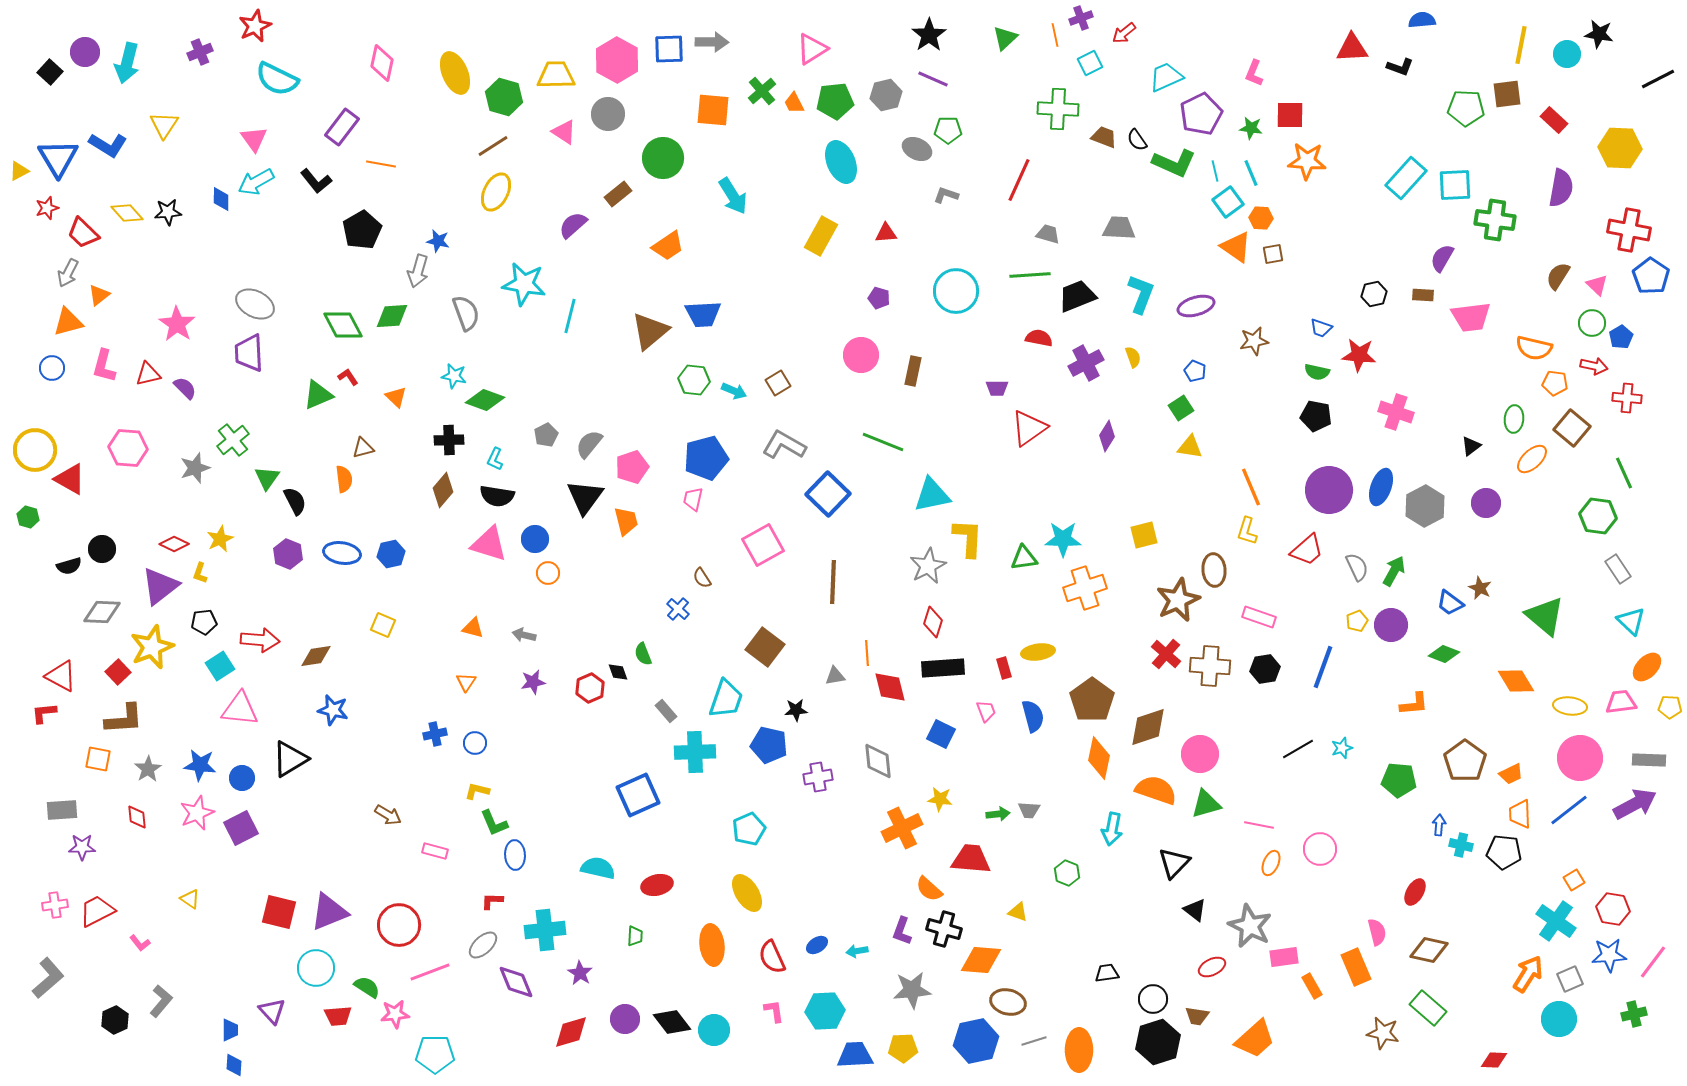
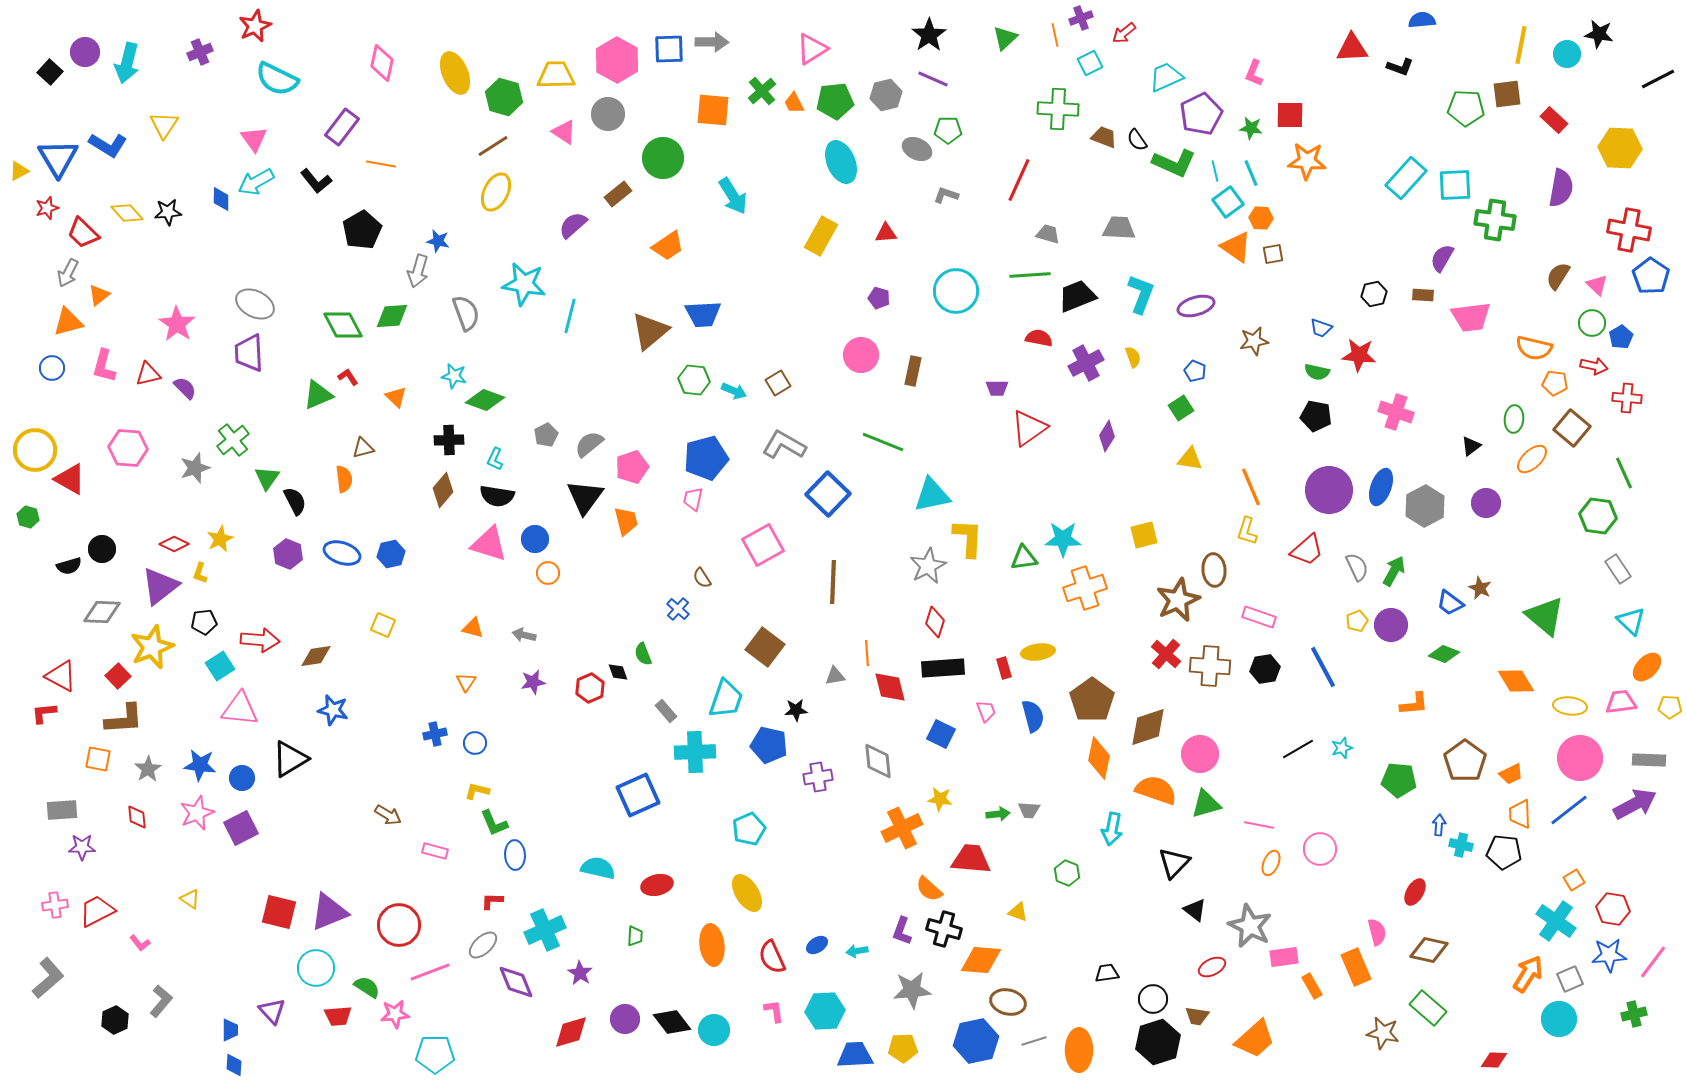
gray semicircle at (589, 444): rotated 12 degrees clockwise
yellow triangle at (1190, 447): moved 12 px down
blue ellipse at (342, 553): rotated 9 degrees clockwise
red diamond at (933, 622): moved 2 px right
blue line at (1323, 667): rotated 48 degrees counterclockwise
red square at (118, 672): moved 4 px down
cyan cross at (545, 930): rotated 18 degrees counterclockwise
